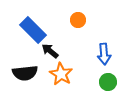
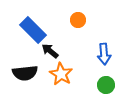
green circle: moved 2 px left, 3 px down
